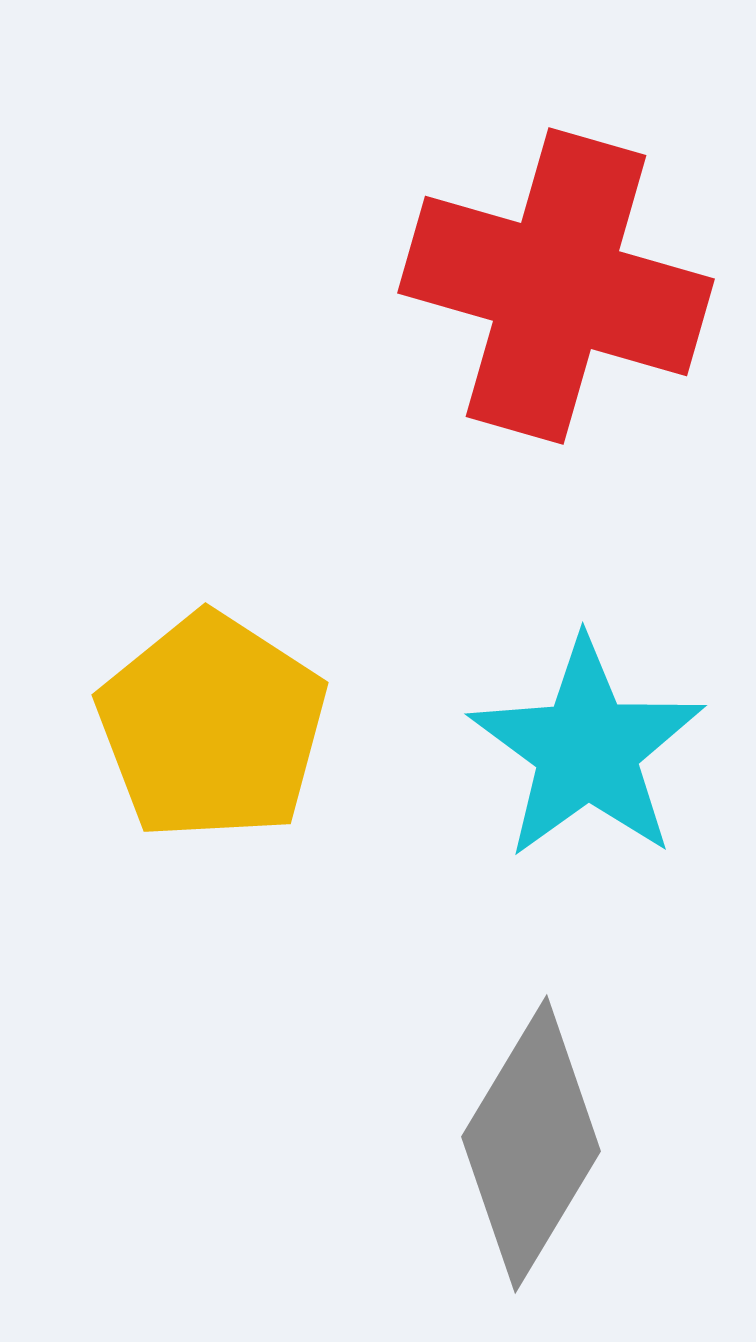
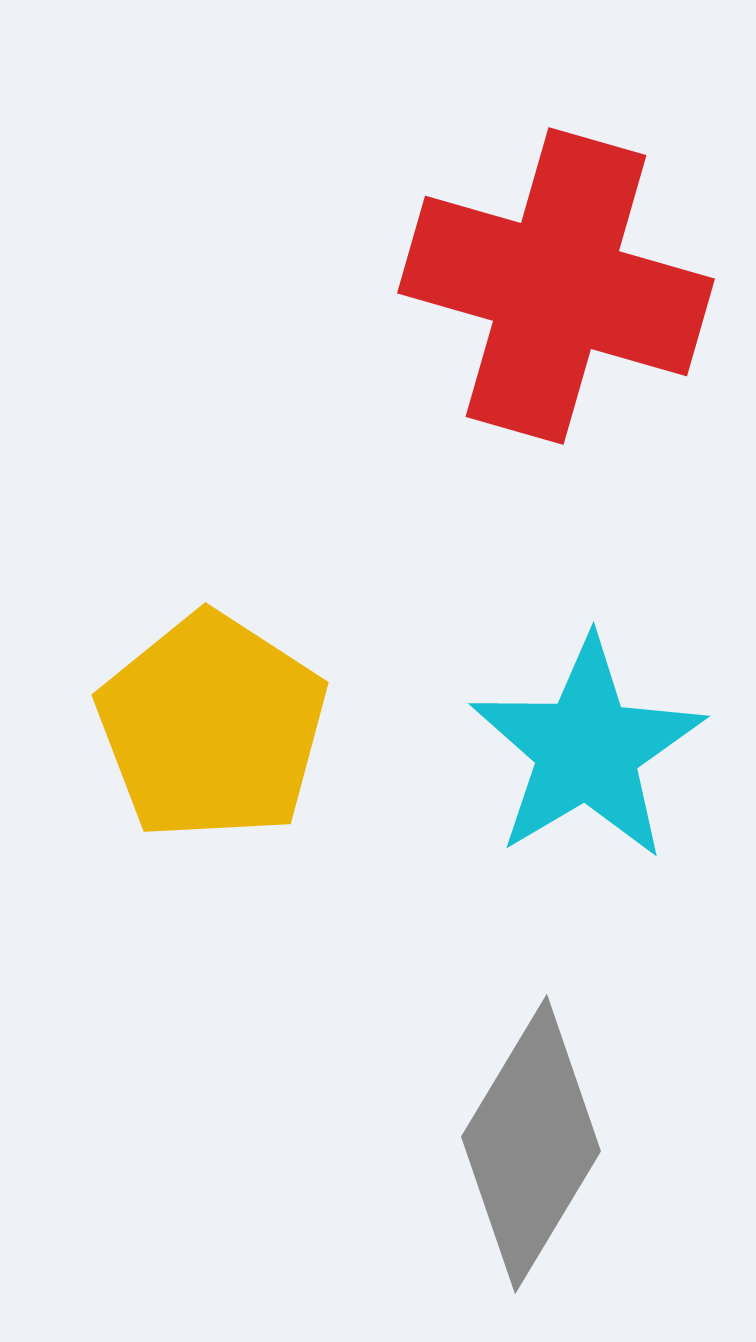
cyan star: rotated 5 degrees clockwise
